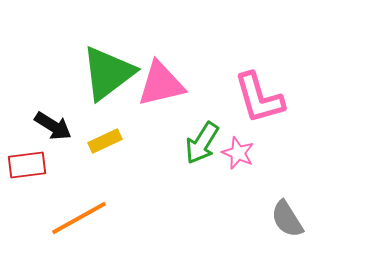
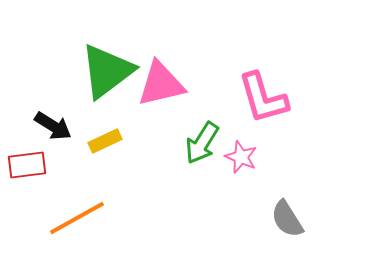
green triangle: moved 1 px left, 2 px up
pink L-shape: moved 4 px right
pink star: moved 3 px right, 4 px down
orange line: moved 2 px left
